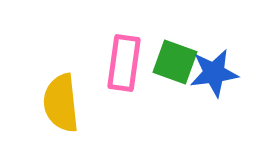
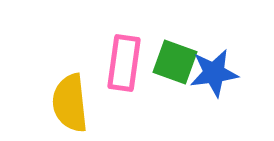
yellow semicircle: moved 9 px right
